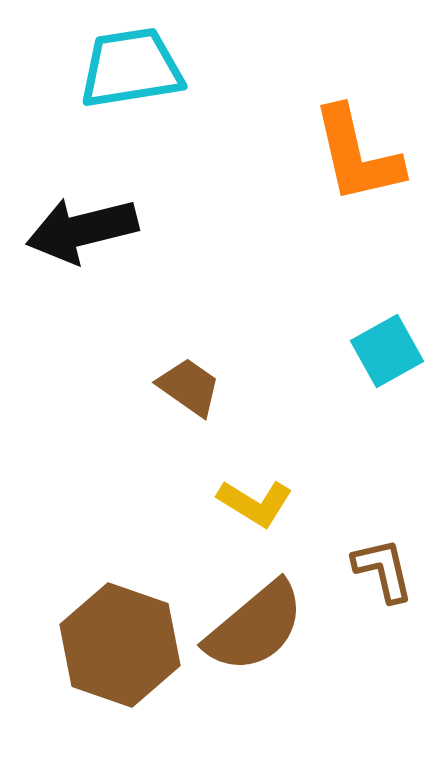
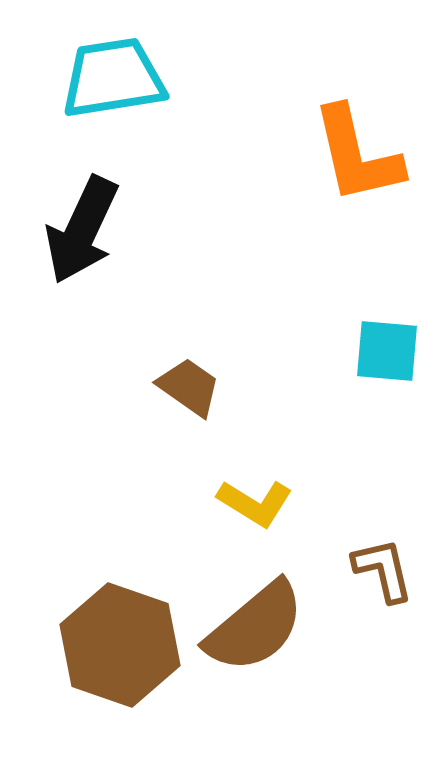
cyan trapezoid: moved 18 px left, 10 px down
black arrow: rotated 51 degrees counterclockwise
cyan square: rotated 34 degrees clockwise
